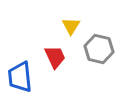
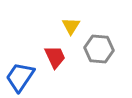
gray hexagon: rotated 8 degrees counterclockwise
blue trapezoid: rotated 40 degrees clockwise
